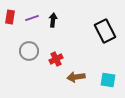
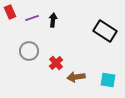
red rectangle: moved 5 px up; rotated 32 degrees counterclockwise
black rectangle: rotated 30 degrees counterclockwise
red cross: moved 4 px down; rotated 16 degrees counterclockwise
